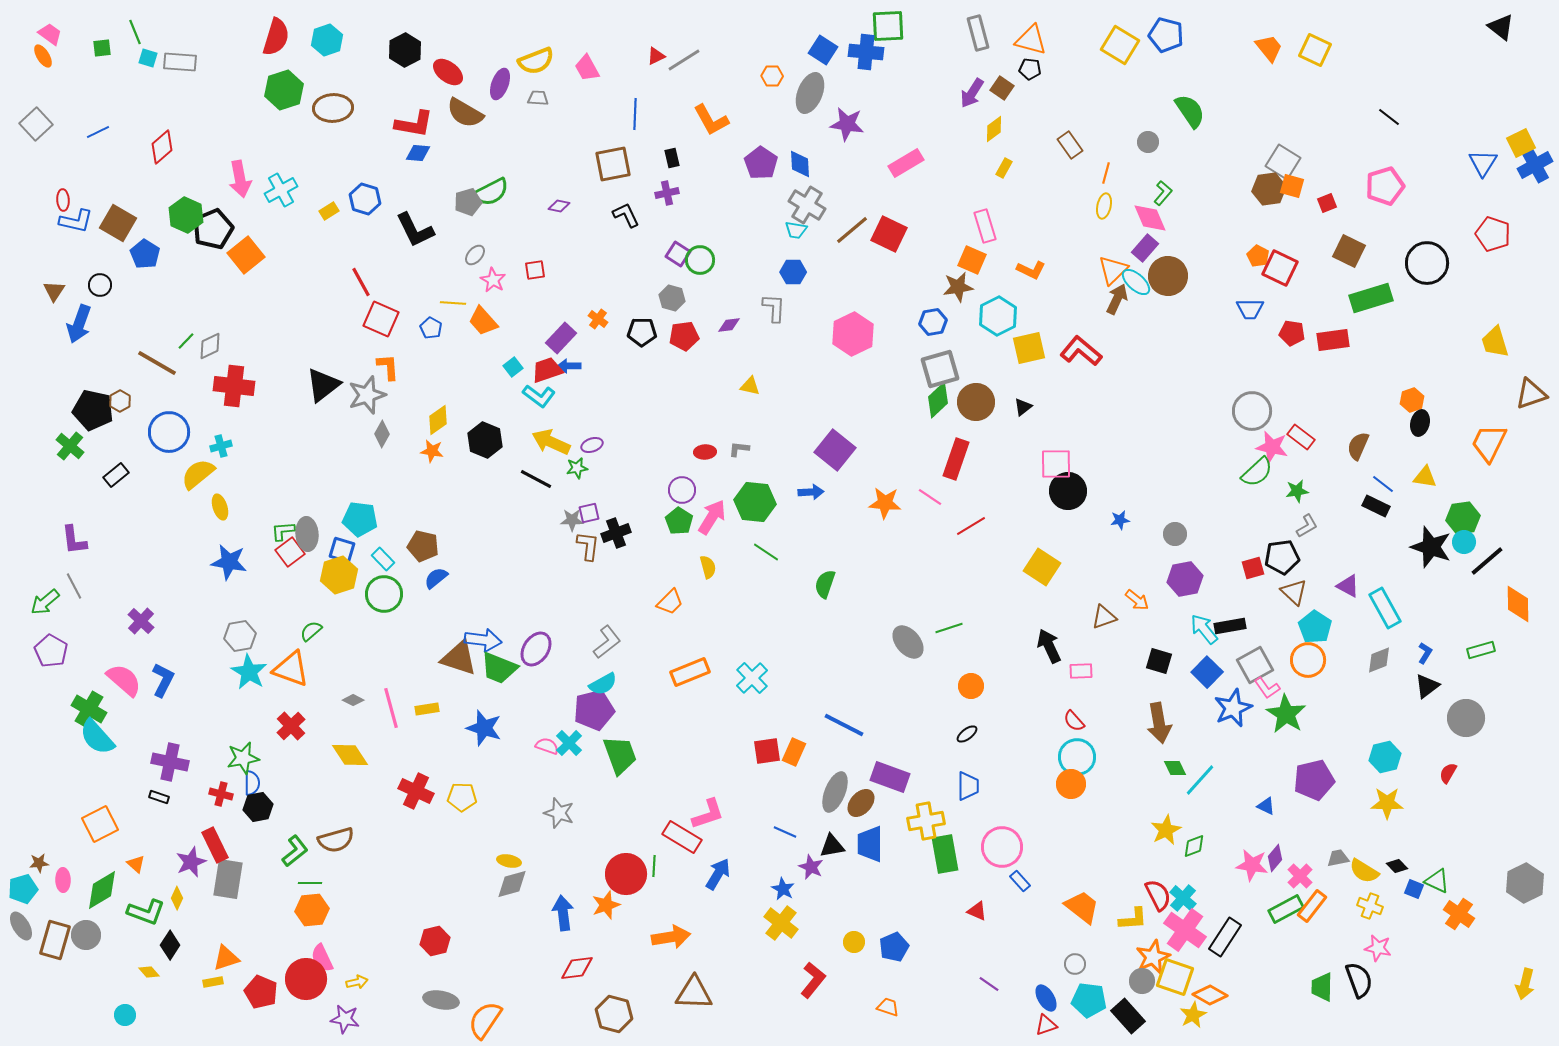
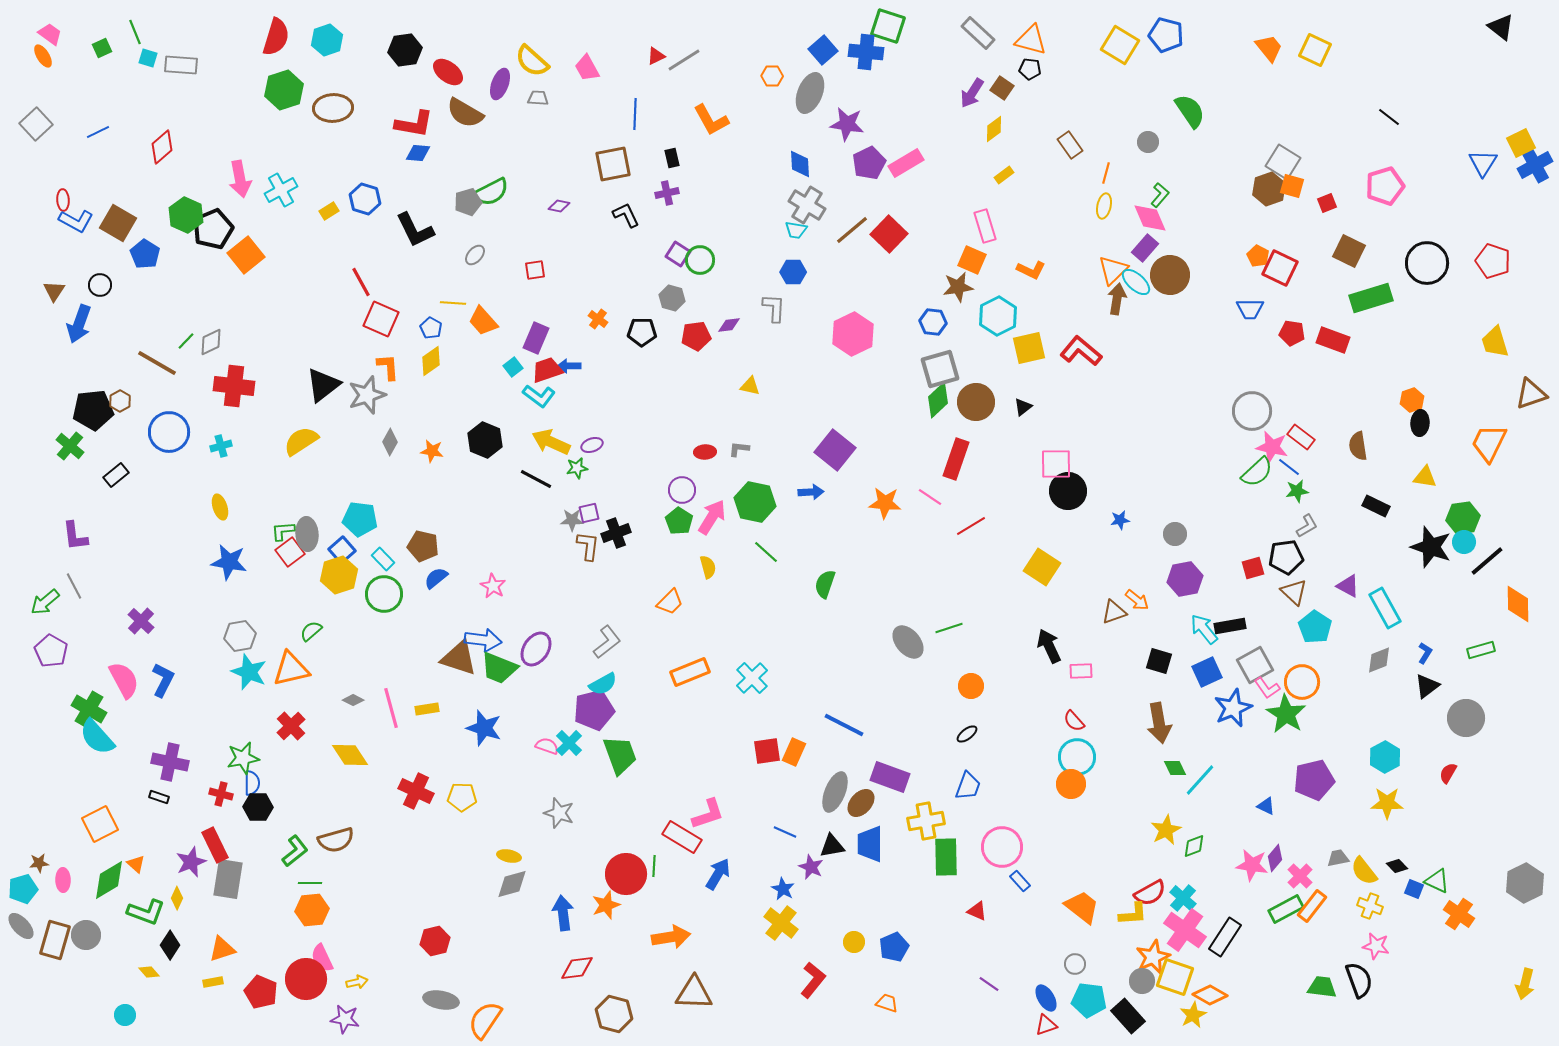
green square at (888, 26): rotated 21 degrees clockwise
gray rectangle at (978, 33): rotated 32 degrees counterclockwise
green square at (102, 48): rotated 18 degrees counterclockwise
black hexagon at (405, 50): rotated 20 degrees clockwise
blue square at (823, 50): rotated 16 degrees clockwise
yellow semicircle at (536, 61): moved 4 px left; rotated 63 degrees clockwise
gray rectangle at (180, 62): moved 1 px right, 3 px down
purple pentagon at (761, 163): moved 108 px right; rotated 12 degrees clockwise
yellow rectangle at (1004, 168): moved 7 px down; rotated 24 degrees clockwise
brown hexagon at (1269, 189): rotated 12 degrees counterclockwise
green L-shape at (1163, 193): moved 3 px left, 2 px down
blue L-shape at (76, 221): rotated 16 degrees clockwise
red square at (889, 234): rotated 18 degrees clockwise
red pentagon at (1493, 234): moved 27 px down
brown circle at (1168, 276): moved 2 px right, 1 px up
pink star at (493, 280): moved 306 px down
brown arrow at (1117, 299): rotated 16 degrees counterclockwise
blue hexagon at (933, 322): rotated 16 degrees clockwise
red pentagon at (684, 336): moved 12 px right
purple rectangle at (561, 338): moved 25 px left; rotated 20 degrees counterclockwise
red rectangle at (1333, 340): rotated 28 degrees clockwise
gray diamond at (210, 346): moved 1 px right, 4 px up
black pentagon at (93, 410): rotated 18 degrees counterclockwise
yellow diamond at (438, 420): moved 7 px left, 59 px up
black ellipse at (1420, 423): rotated 10 degrees counterclockwise
gray diamond at (382, 434): moved 8 px right, 8 px down
brown semicircle at (1358, 446): rotated 32 degrees counterclockwise
yellow semicircle at (198, 474): moved 103 px right, 33 px up; rotated 6 degrees clockwise
blue line at (1383, 484): moved 94 px left, 17 px up
green hexagon at (755, 502): rotated 6 degrees clockwise
purple L-shape at (74, 540): moved 1 px right, 4 px up
blue square at (342, 550): rotated 32 degrees clockwise
green line at (766, 552): rotated 8 degrees clockwise
black pentagon at (1282, 557): moved 4 px right
brown triangle at (1104, 617): moved 10 px right, 5 px up
orange circle at (1308, 660): moved 6 px left, 22 px down
orange triangle at (291, 669): rotated 33 degrees counterclockwise
cyan star at (249, 672): rotated 9 degrees counterclockwise
blue square at (1207, 672): rotated 20 degrees clockwise
pink semicircle at (124, 680): rotated 21 degrees clockwise
cyan hexagon at (1385, 757): rotated 16 degrees counterclockwise
blue trapezoid at (968, 786): rotated 20 degrees clockwise
black hexagon at (258, 807): rotated 12 degrees clockwise
green rectangle at (945, 854): moved 1 px right, 3 px down; rotated 9 degrees clockwise
yellow ellipse at (509, 861): moved 5 px up
yellow semicircle at (1364, 871): rotated 20 degrees clockwise
green diamond at (102, 890): moved 7 px right, 10 px up
red semicircle at (1158, 895): moved 8 px left, 2 px up; rotated 88 degrees clockwise
yellow L-shape at (1133, 919): moved 5 px up
gray ellipse at (21, 926): rotated 12 degrees counterclockwise
pink star at (1378, 948): moved 2 px left, 2 px up
orange triangle at (226, 958): moved 4 px left, 9 px up
green trapezoid at (1322, 987): rotated 96 degrees clockwise
orange trapezoid at (888, 1007): moved 1 px left, 4 px up
